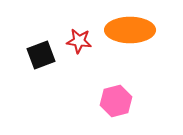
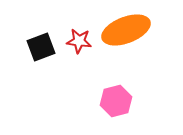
orange ellipse: moved 4 px left; rotated 21 degrees counterclockwise
black square: moved 8 px up
